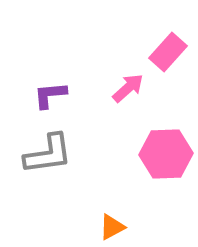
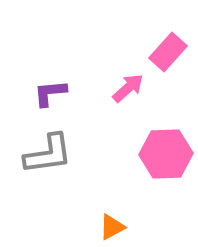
purple L-shape: moved 2 px up
